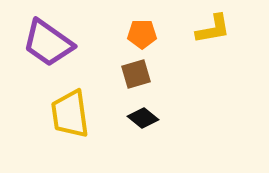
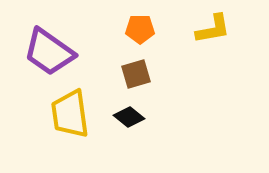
orange pentagon: moved 2 px left, 5 px up
purple trapezoid: moved 1 px right, 9 px down
black diamond: moved 14 px left, 1 px up
